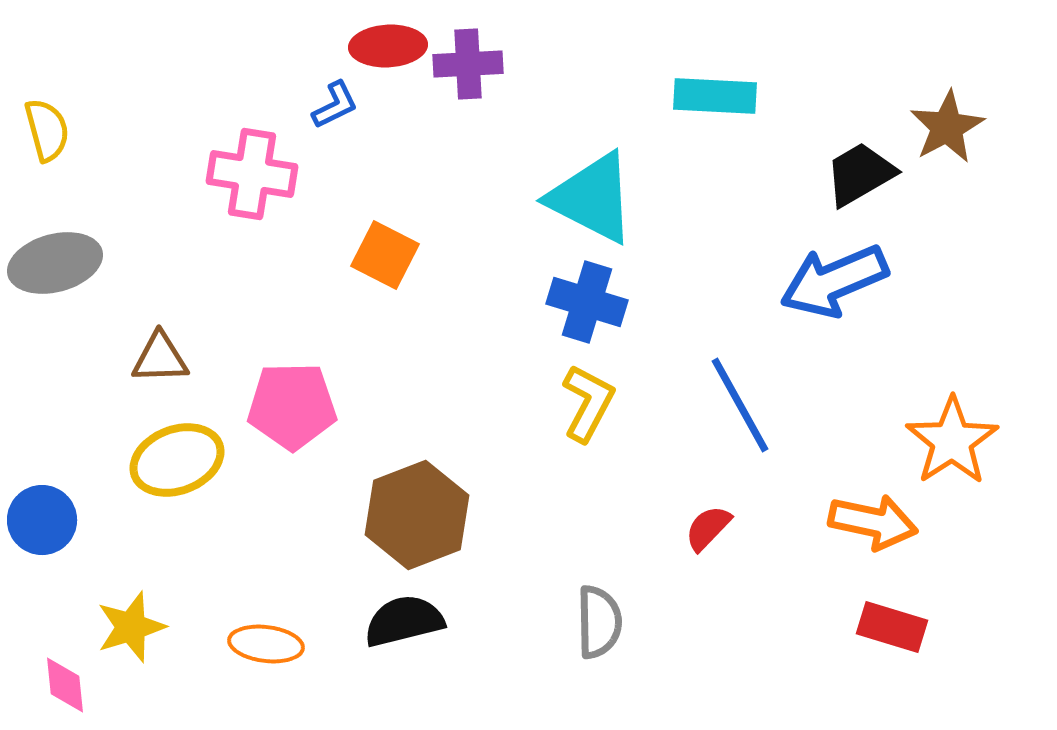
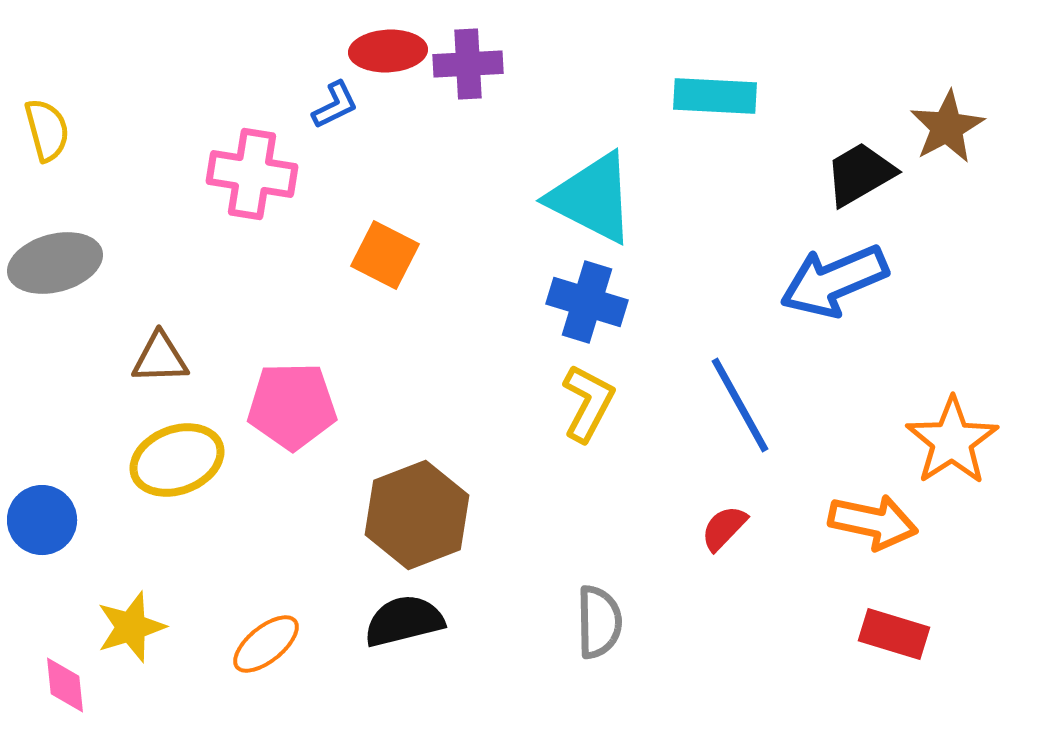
red ellipse: moved 5 px down
red semicircle: moved 16 px right
red rectangle: moved 2 px right, 7 px down
orange ellipse: rotated 46 degrees counterclockwise
